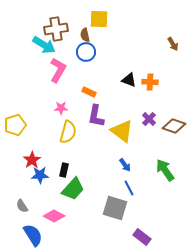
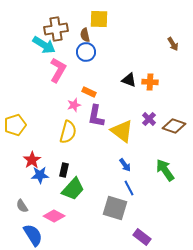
pink star: moved 13 px right, 3 px up; rotated 16 degrees counterclockwise
